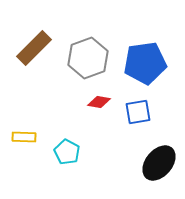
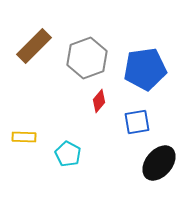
brown rectangle: moved 2 px up
gray hexagon: moved 1 px left
blue pentagon: moved 6 px down
red diamond: moved 1 px up; rotated 60 degrees counterclockwise
blue square: moved 1 px left, 10 px down
cyan pentagon: moved 1 px right, 2 px down
